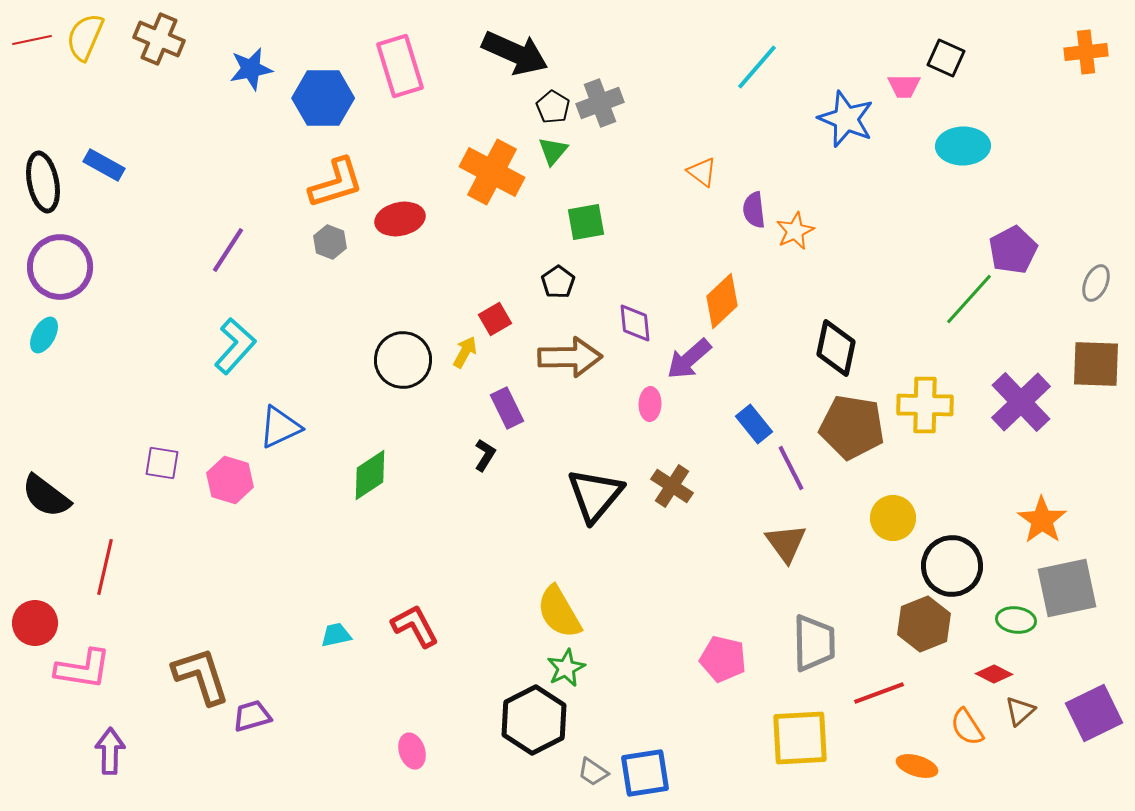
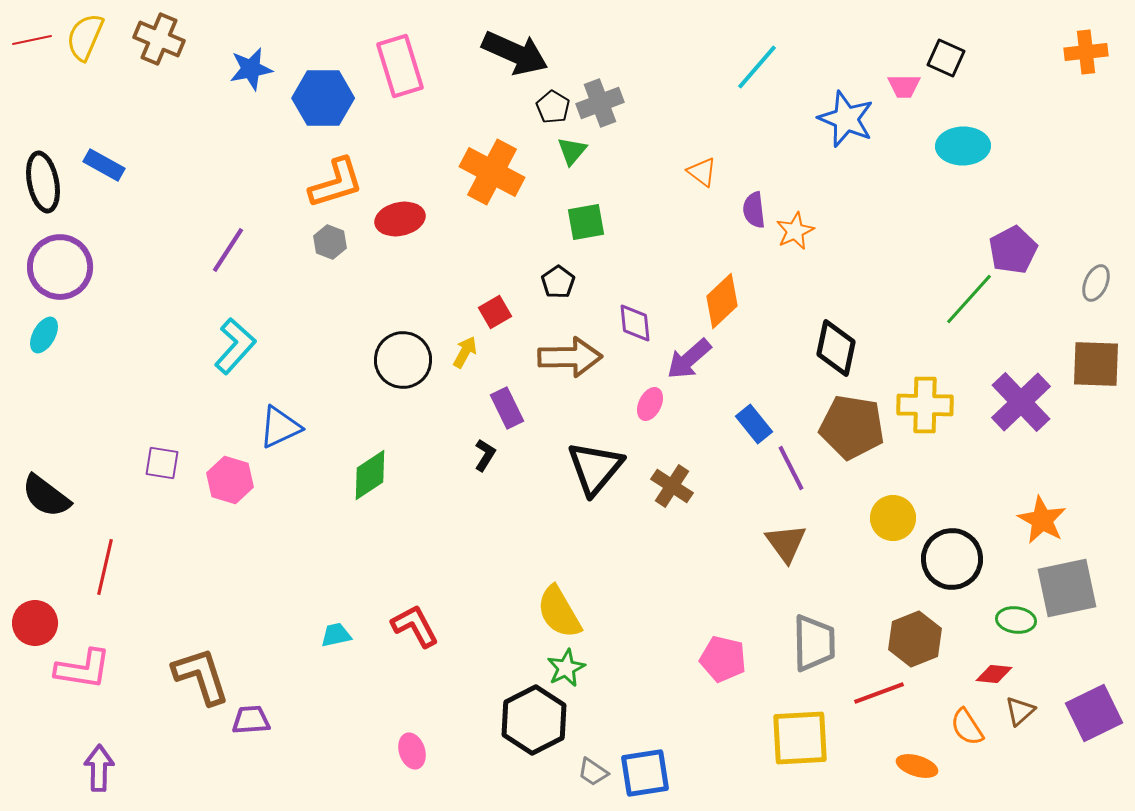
green triangle at (553, 151): moved 19 px right
red square at (495, 319): moved 7 px up
pink ellipse at (650, 404): rotated 24 degrees clockwise
black triangle at (595, 495): moved 27 px up
orange star at (1042, 520): rotated 6 degrees counterclockwise
black circle at (952, 566): moved 7 px up
brown hexagon at (924, 624): moved 9 px left, 15 px down
red diamond at (994, 674): rotated 21 degrees counterclockwise
purple trapezoid at (252, 716): moved 1 px left, 4 px down; rotated 12 degrees clockwise
purple arrow at (110, 751): moved 11 px left, 17 px down
